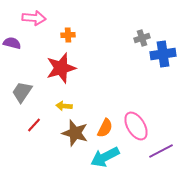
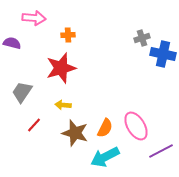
blue cross: rotated 20 degrees clockwise
yellow arrow: moved 1 px left, 1 px up
